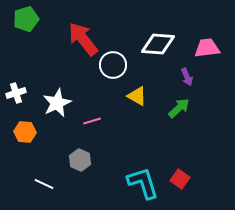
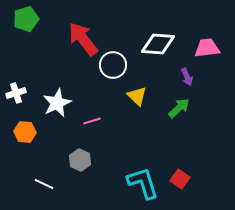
yellow triangle: rotated 15 degrees clockwise
